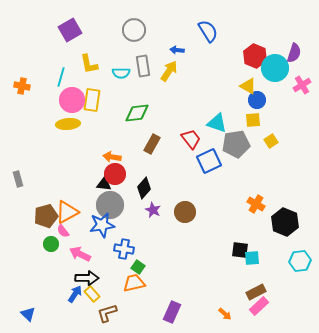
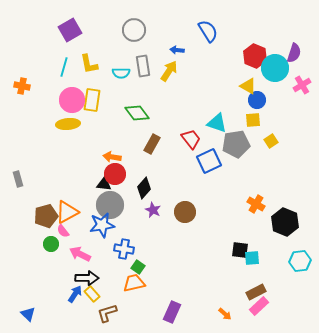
cyan line at (61, 77): moved 3 px right, 10 px up
green diamond at (137, 113): rotated 60 degrees clockwise
